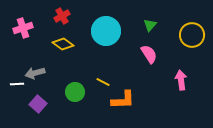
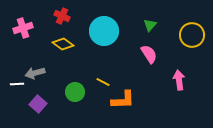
red cross: rotated 35 degrees counterclockwise
cyan circle: moved 2 px left
pink arrow: moved 2 px left
